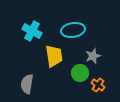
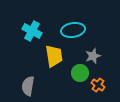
gray semicircle: moved 1 px right, 2 px down
